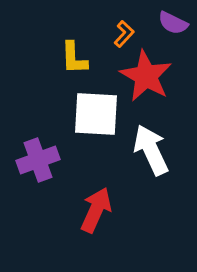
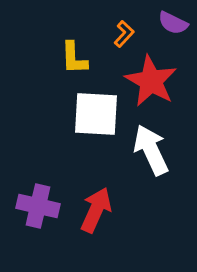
red star: moved 5 px right, 5 px down
purple cross: moved 46 px down; rotated 33 degrees clockwise
